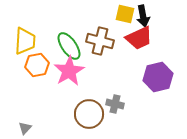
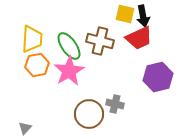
yellow trapezoid: moved 7 px right, 2 px up
